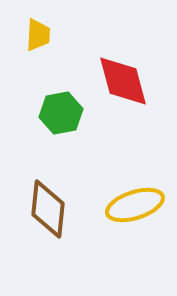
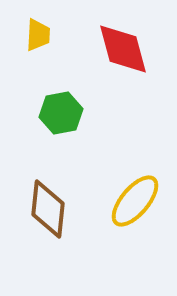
red diamond: moved 32 px up
yellow ellipse: moved 4 px up; rotated 32 degrees counterclockwise
